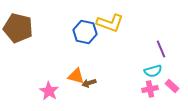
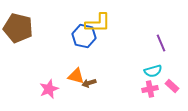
yellow L-shape: moved 12 px left; rotated 20 degrees counterclockwise
blue hexagon: moved 1 px left, 4 px down
purple line: moved 6 px up
pink star: moved 2 px up; rotated 18 degrees clockwise
